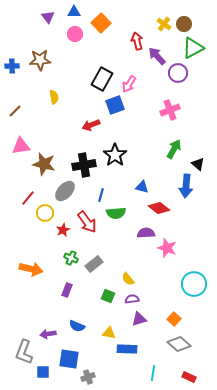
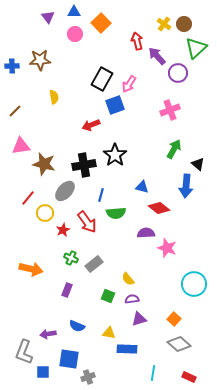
green triangle at (193, 48): moved 3 px right; rotated 15 degrees counterclockwise
